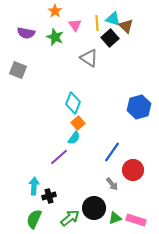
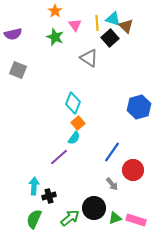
purple semicircle: moved 13 px left, 1 px down; rotated 24 degrees counterclockwise
